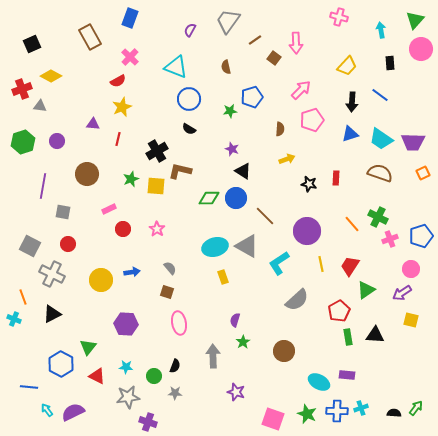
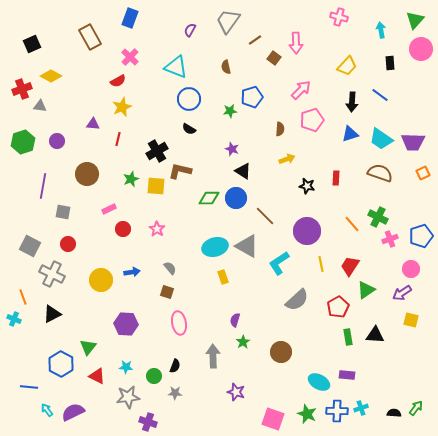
black star at (309, 184): moved 2 px left, 2 px down
red pentagon at (339, 311): moved 1 px left, 4 px up
brown circle at (284, 351): moved 3 px left, 1 px down
